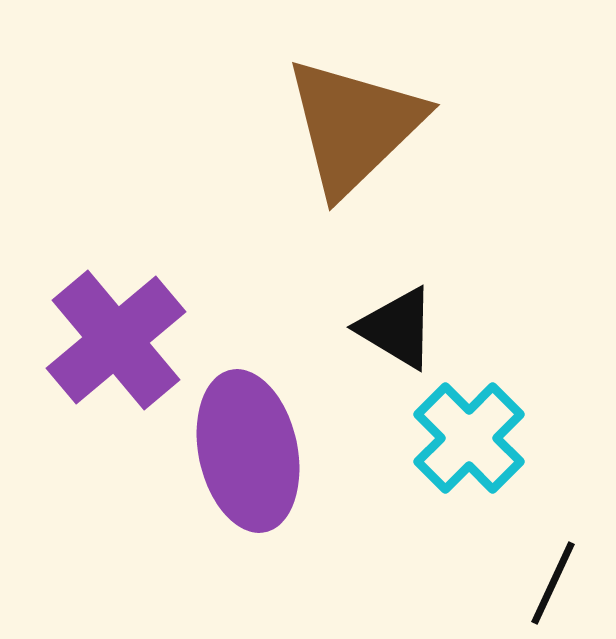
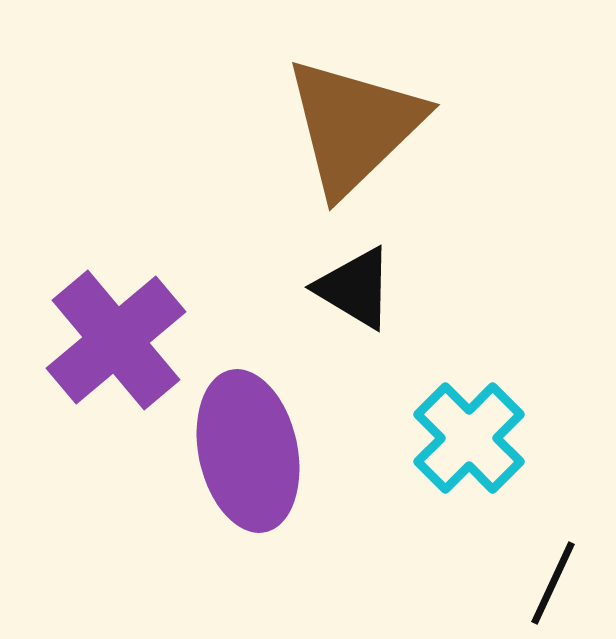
black triangle: moved 42 px left, 40 px up
